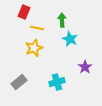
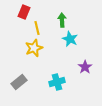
yellow line: rotated 64 degrees clockwise
